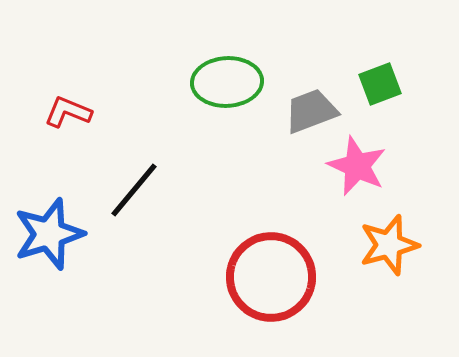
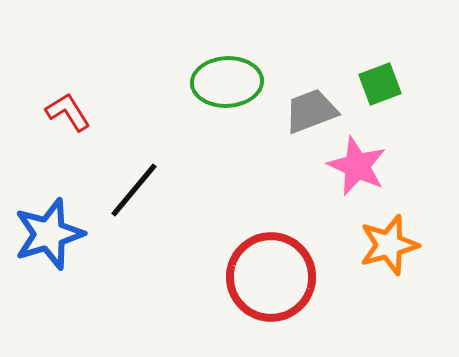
red L-shape: rotated 36 degrees clockwise
